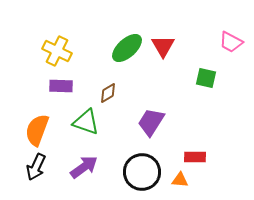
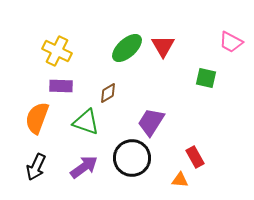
orange semicircle: moved 12 px up
red rectangle: rotated 60 degrees clockwise
black circle: moved 10 px left, 14 px up
